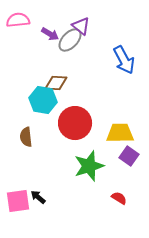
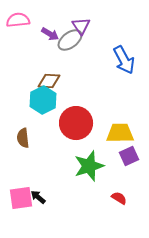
purple triangle: rotated 18 degrees clockwise
gray ellipse: rotated 10 degrees clockwise
brown diamond: moved 7 px left, 2 px up
cyan hexagon: rotated 24 degrees clockwise
red circle: moved 1 px right
brown semicircle: moved 3 px left, 1 px down
purple square: rotated 30 degrees clockwise
pink square: moved 3 px right, 3 px up
